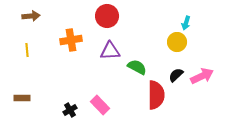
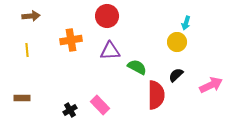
pink arrow: moved 9 px right, 9 px down
